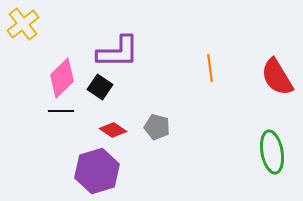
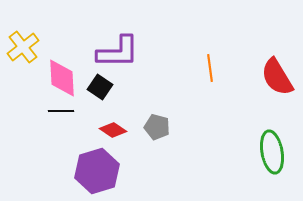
yellow cross: moved 23 px down
pink diamond: rotated 48 degrees counterclockwise
